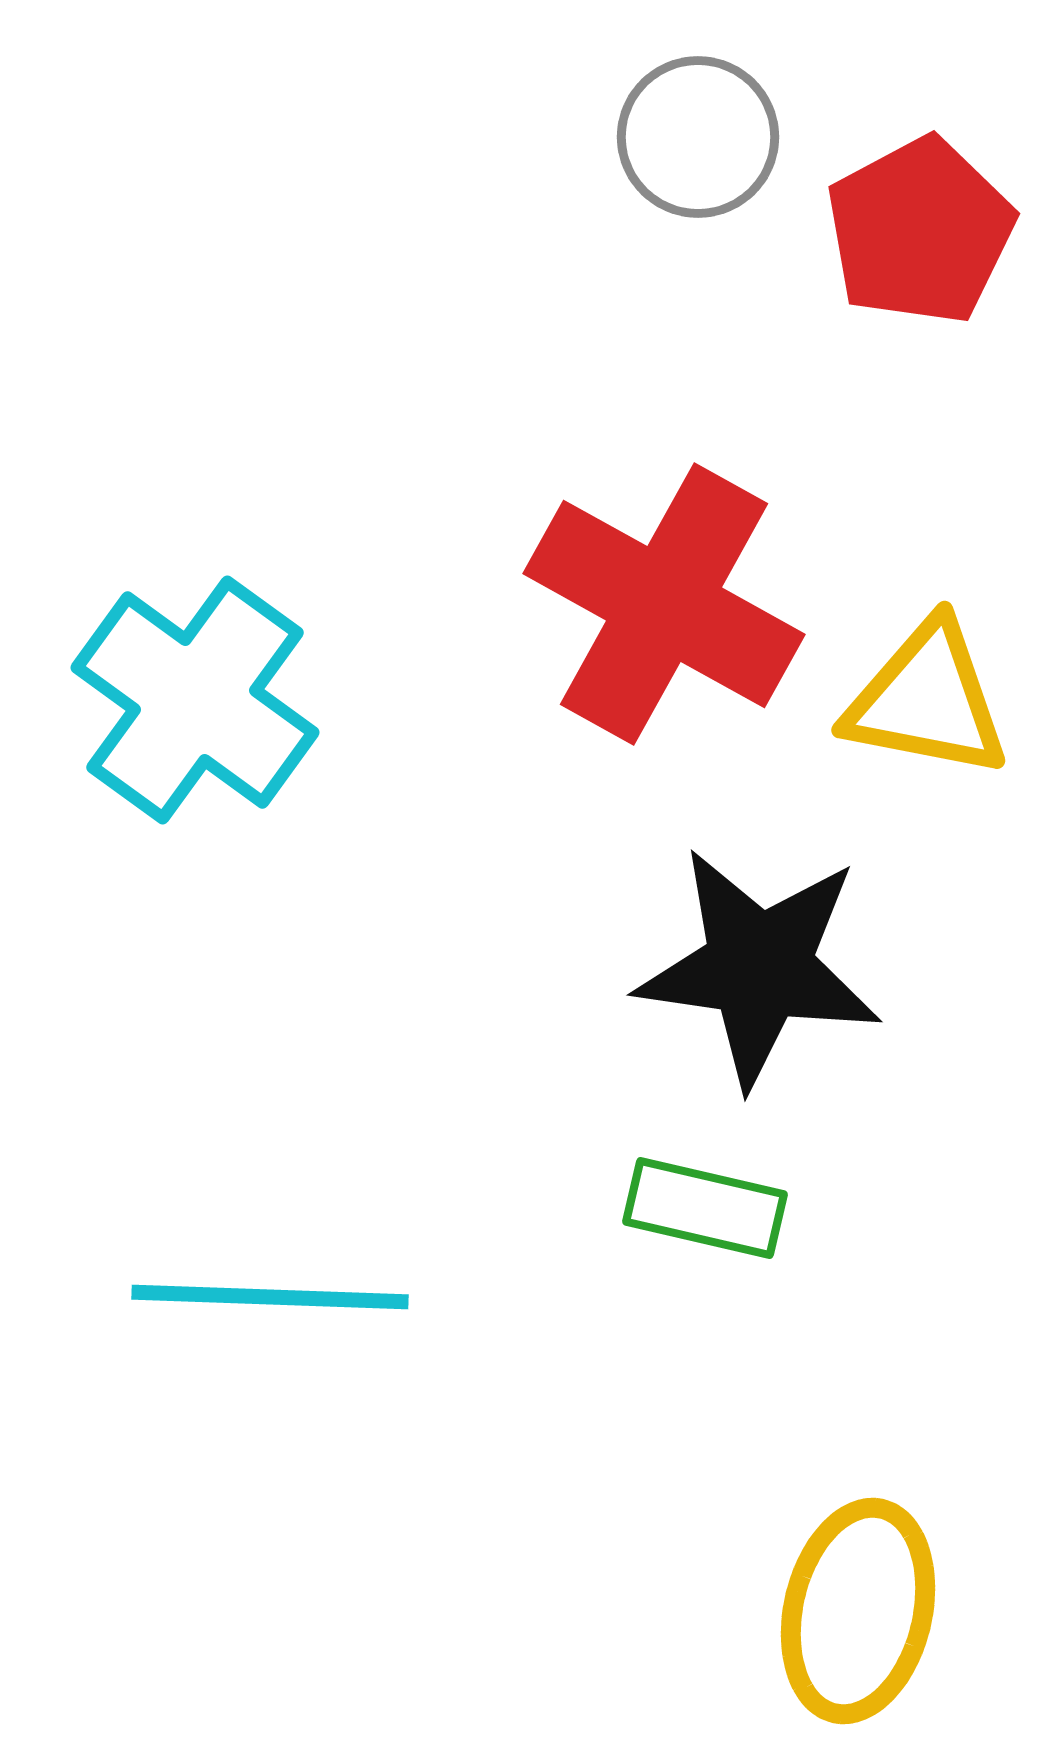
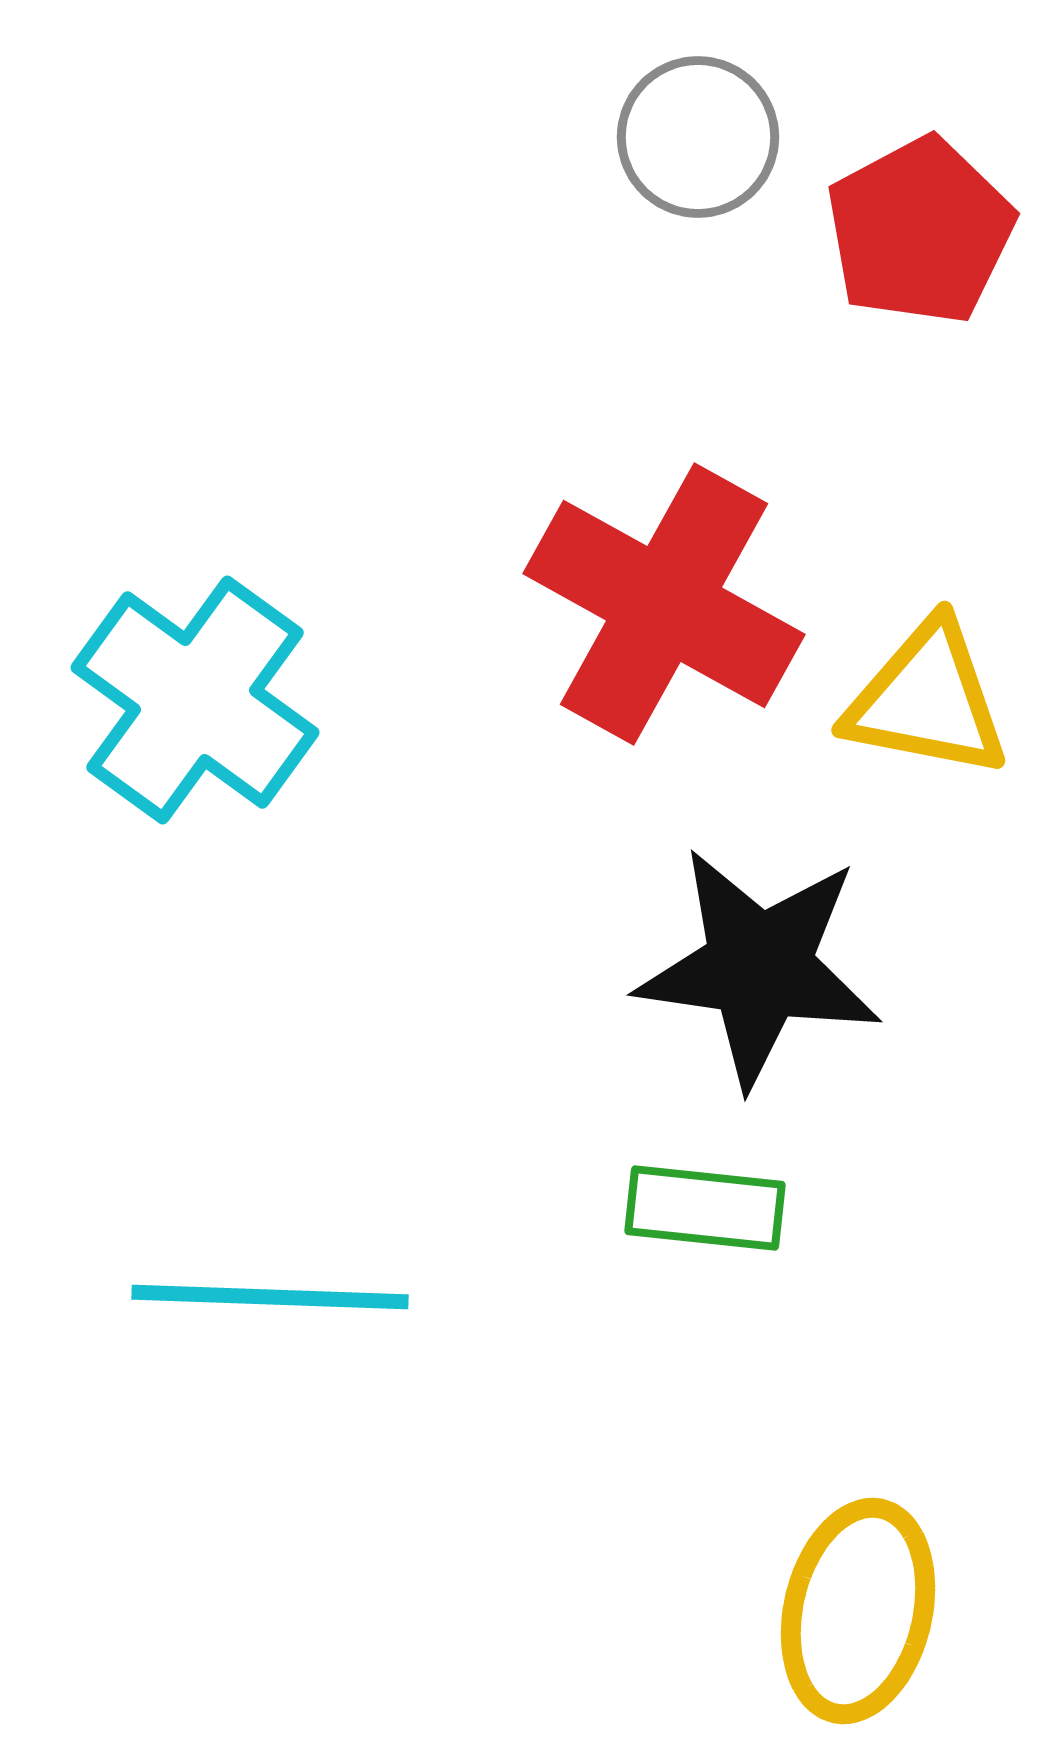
green rectangle: rotated 7 degrees counterclockwise
